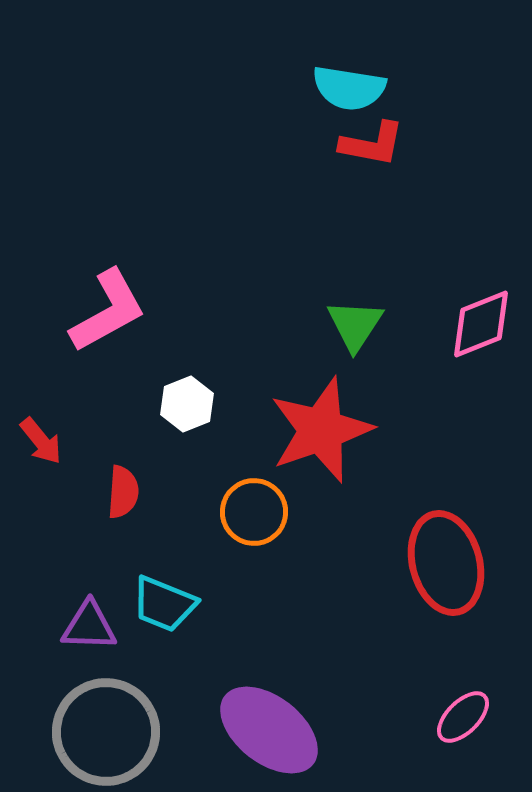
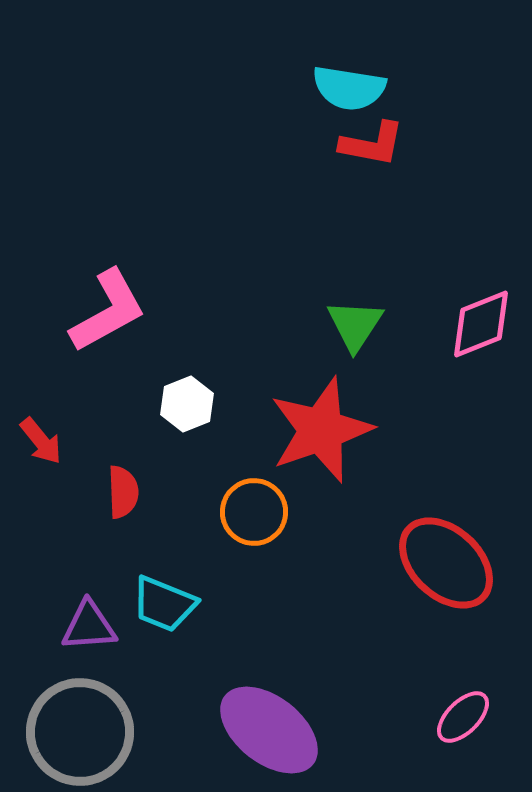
red semicircle: rotated 6 degrees counterclockwise
red ellipse: rotated 32 degrees counterclockwise
purple triangle: rotated 6 degrees counterclockwise
gray circle: moved 26 px left
